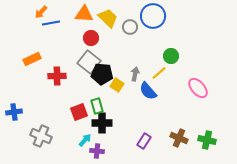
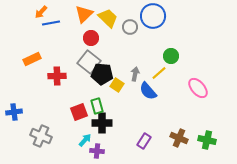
orange triangle: rotated 48 degrees counterclockwise
